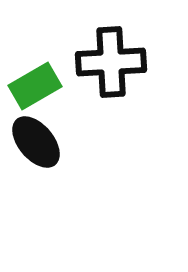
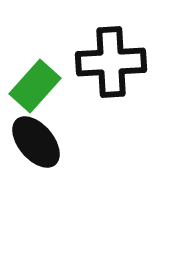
green rectangle: rotated 18 degrees counterclockwise
